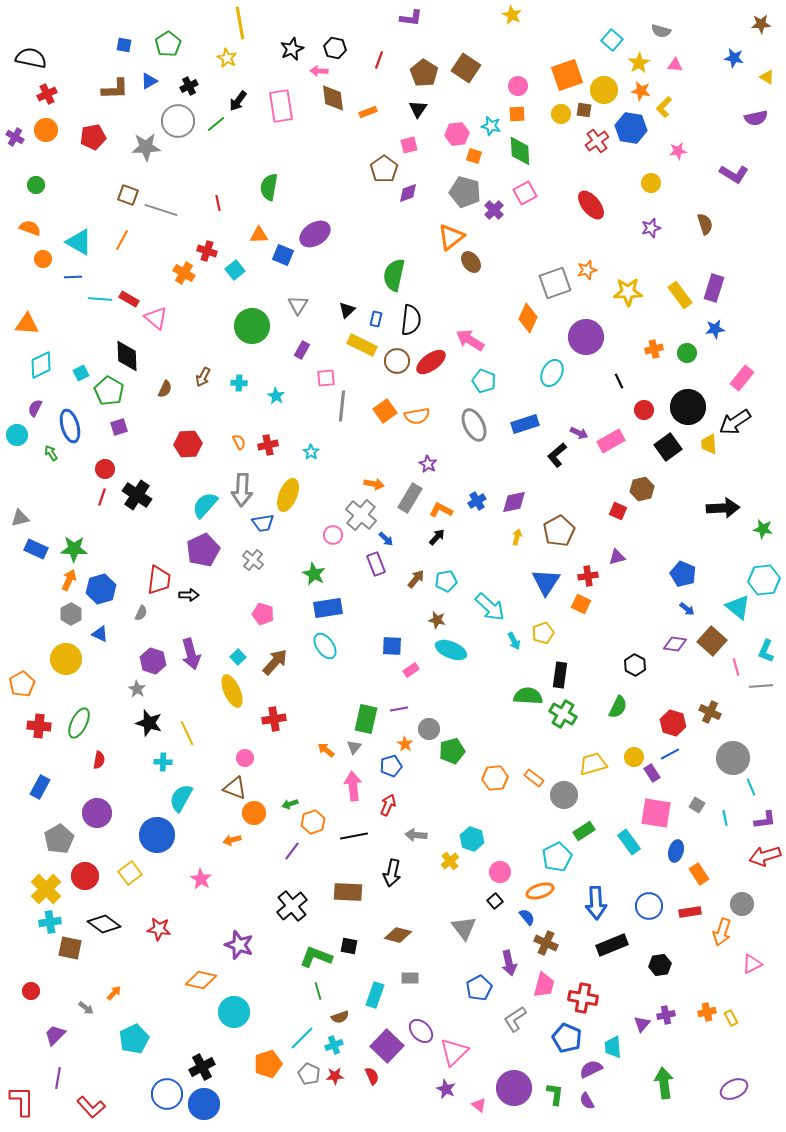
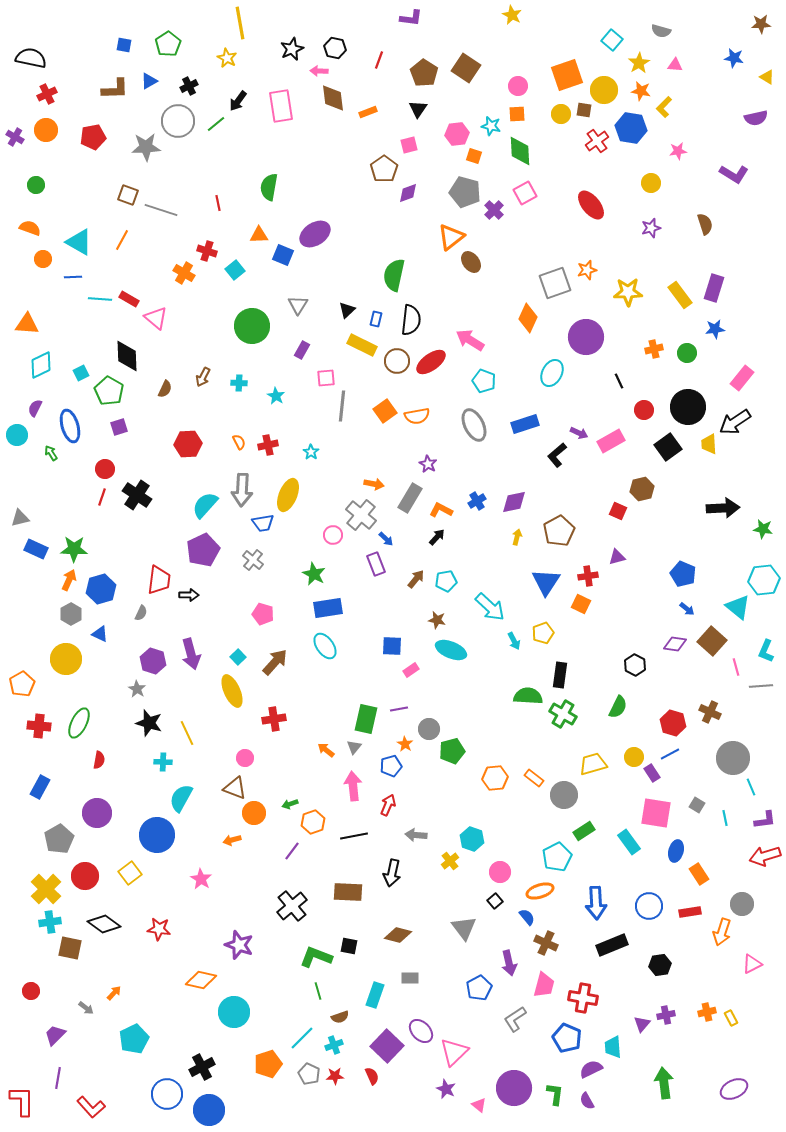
blue circle at (204, 1104): moved 5 px right, 6 px down
